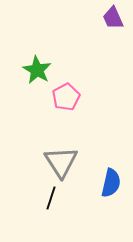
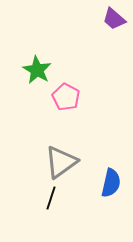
purple trapezoid: moved 1 px right, 1 px down; rotated 25 degrees counterclockwise
pink pentagon: rotated 16 degrees counterclockwise
gray triangle: rotated 27 degrees clockwise
